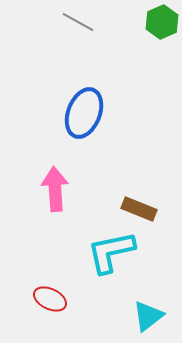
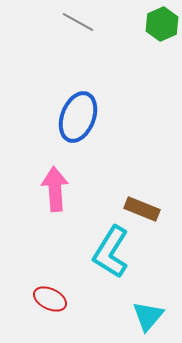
green hexagon: moved 2 px down
blue ellipse: moved 6 px left, 4 px down
brown rectangle: moved 3 px right
cyan L-shape: rotated 46 degrees counterclockwise
cyan triangle: rotated 12 degrees counterclockwise
